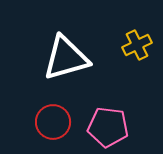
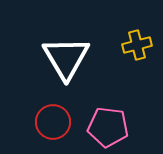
yellow cross: rotated 12 degrees clockwise
white triangle: rotated 45 degrees counterclockwise
